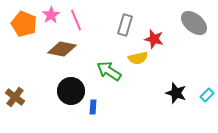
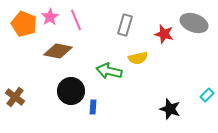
pink star: moved 1 px left, 2 px down
gray ellipse: rotated 20 degrees counterclockwise
red star: moved 10 px right, 5 px up
brown diamond: moved 4 px left, 2 px down
green arrow: rotated 20 degrees counterclockwise
black star: moved 6 px left, 16 px down
